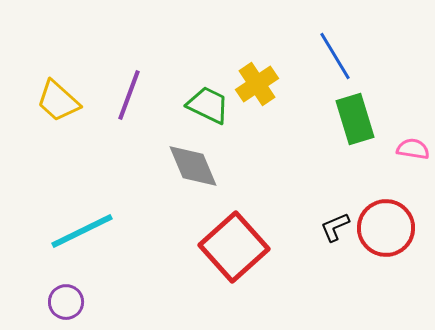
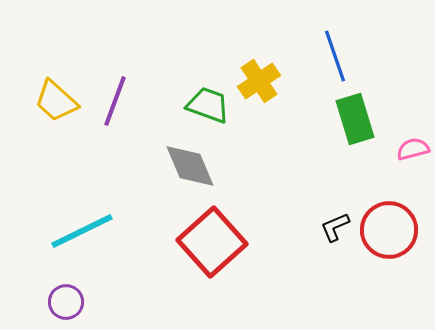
blue line: rotated 12 degrees clockwise
yellow cross: moved 2 px right, 3 px up
purple line: moved 14 px left, 6 px down
yellow trapezoid: moved 2 px left
green trapezoid: rotated 6 degrees counterclockwise
pink semicircle: rotated 24 degrees counterclockwise
gray diamond: moved 3 px left
red circle: moved 3 px right, 2 px down
red square: moved 22 px left, 5 px up
